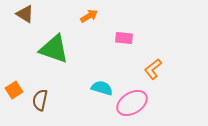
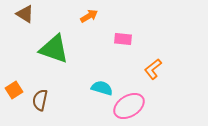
pink rectangle: moved 1 px left, 1 px down
pink ellipse: moved 3 px left, 3 px down
